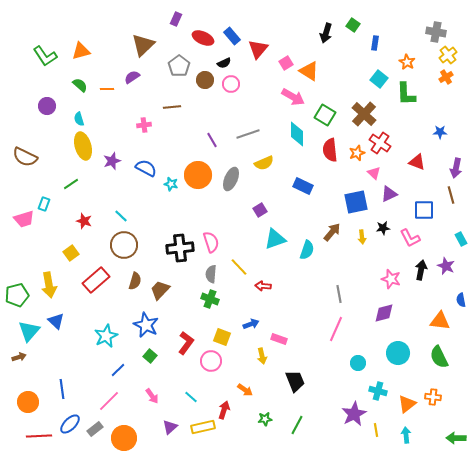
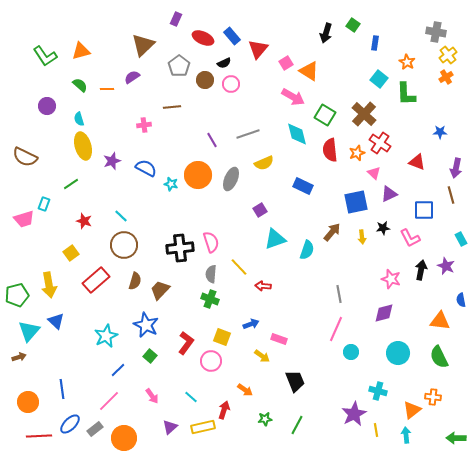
cyan diamond at (297, 134): rotated 15 degrees counterclockwise
yellow arrow at (262, 356): rotated 42 degrees counterclockwise
cyan circle at (358, 363): moved 7 px left, 11 px up
orange triangle at (407, 404): moved 5 px right, 6 px down
